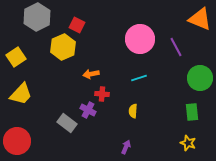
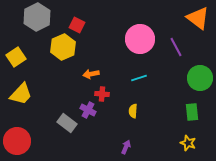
orange triangle: moved 2 px left, 1 px up; rotated 15 degrees clockwise
